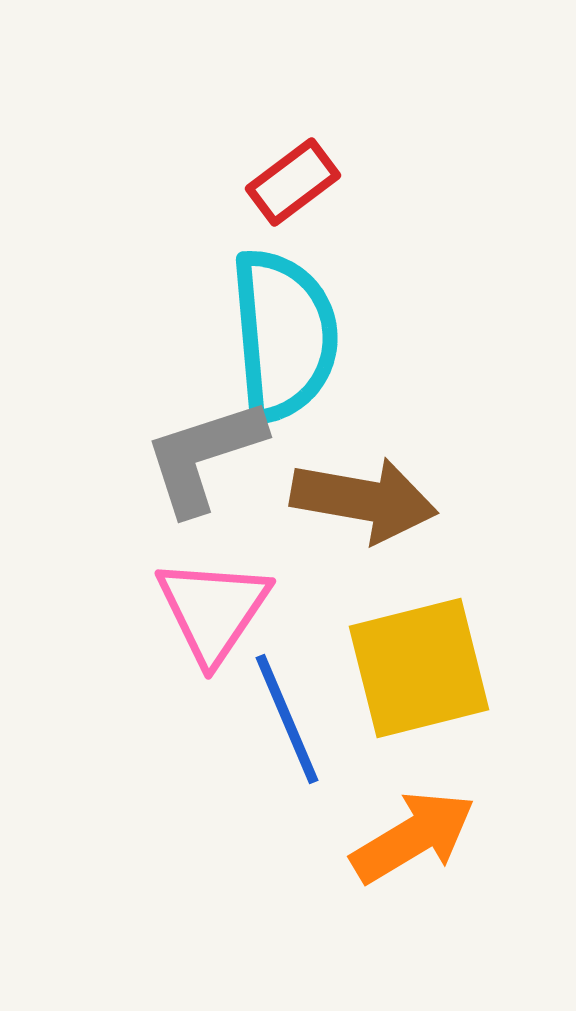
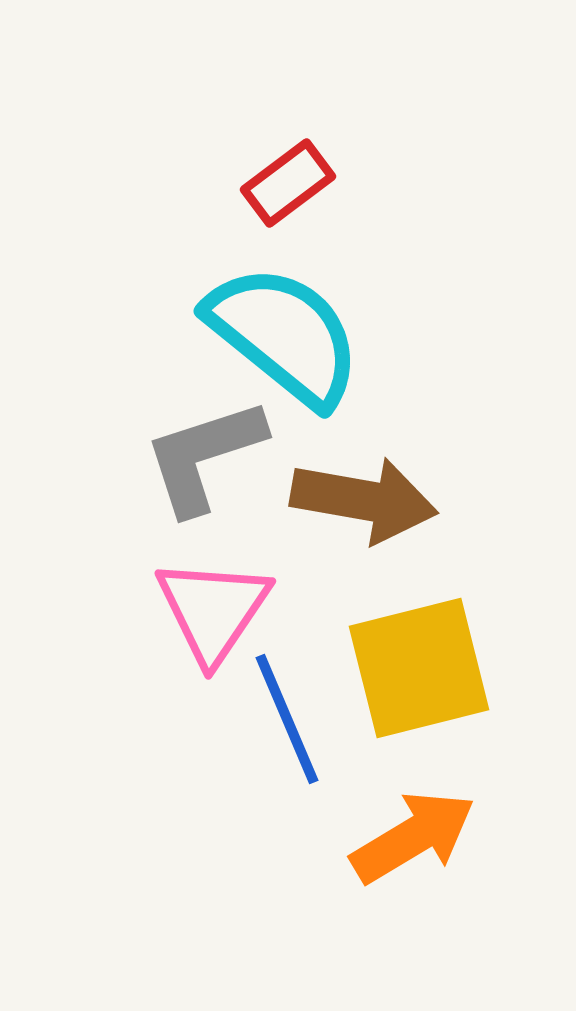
red rectangle: moved 5 px left, 1 px down
cyan semicircle: rotated 46 degrees counterclockwise
